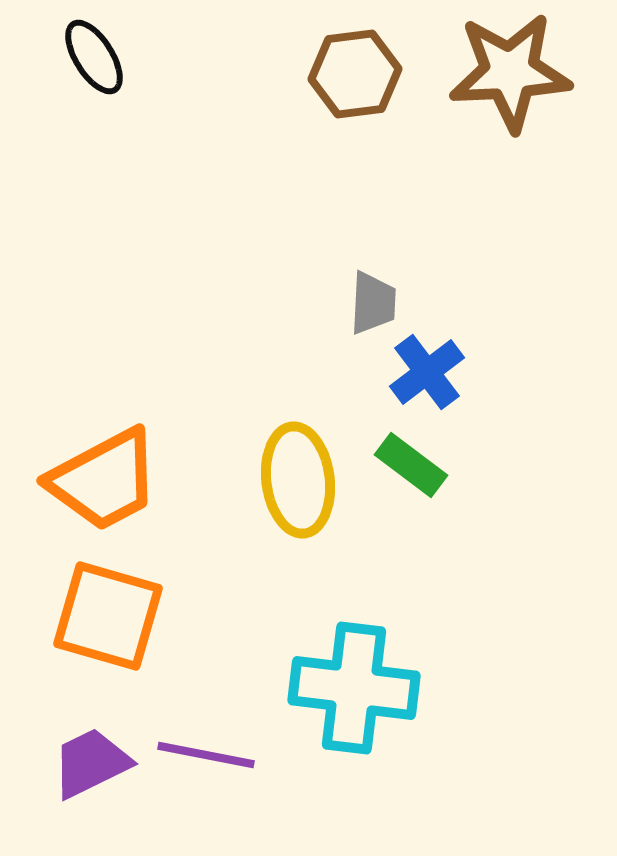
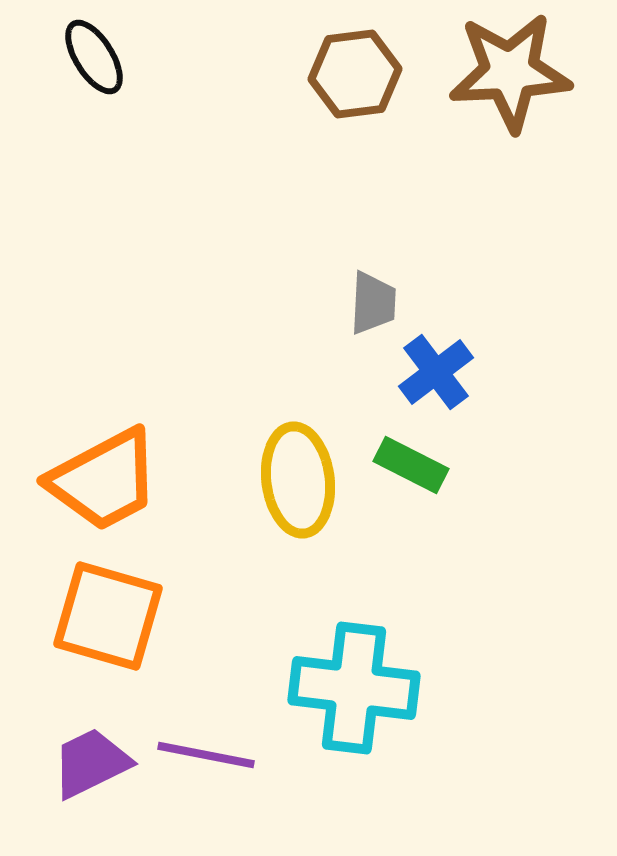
blue cross: moved 9 px right
green rectangle: rotated 10 degrees counterclockwise
